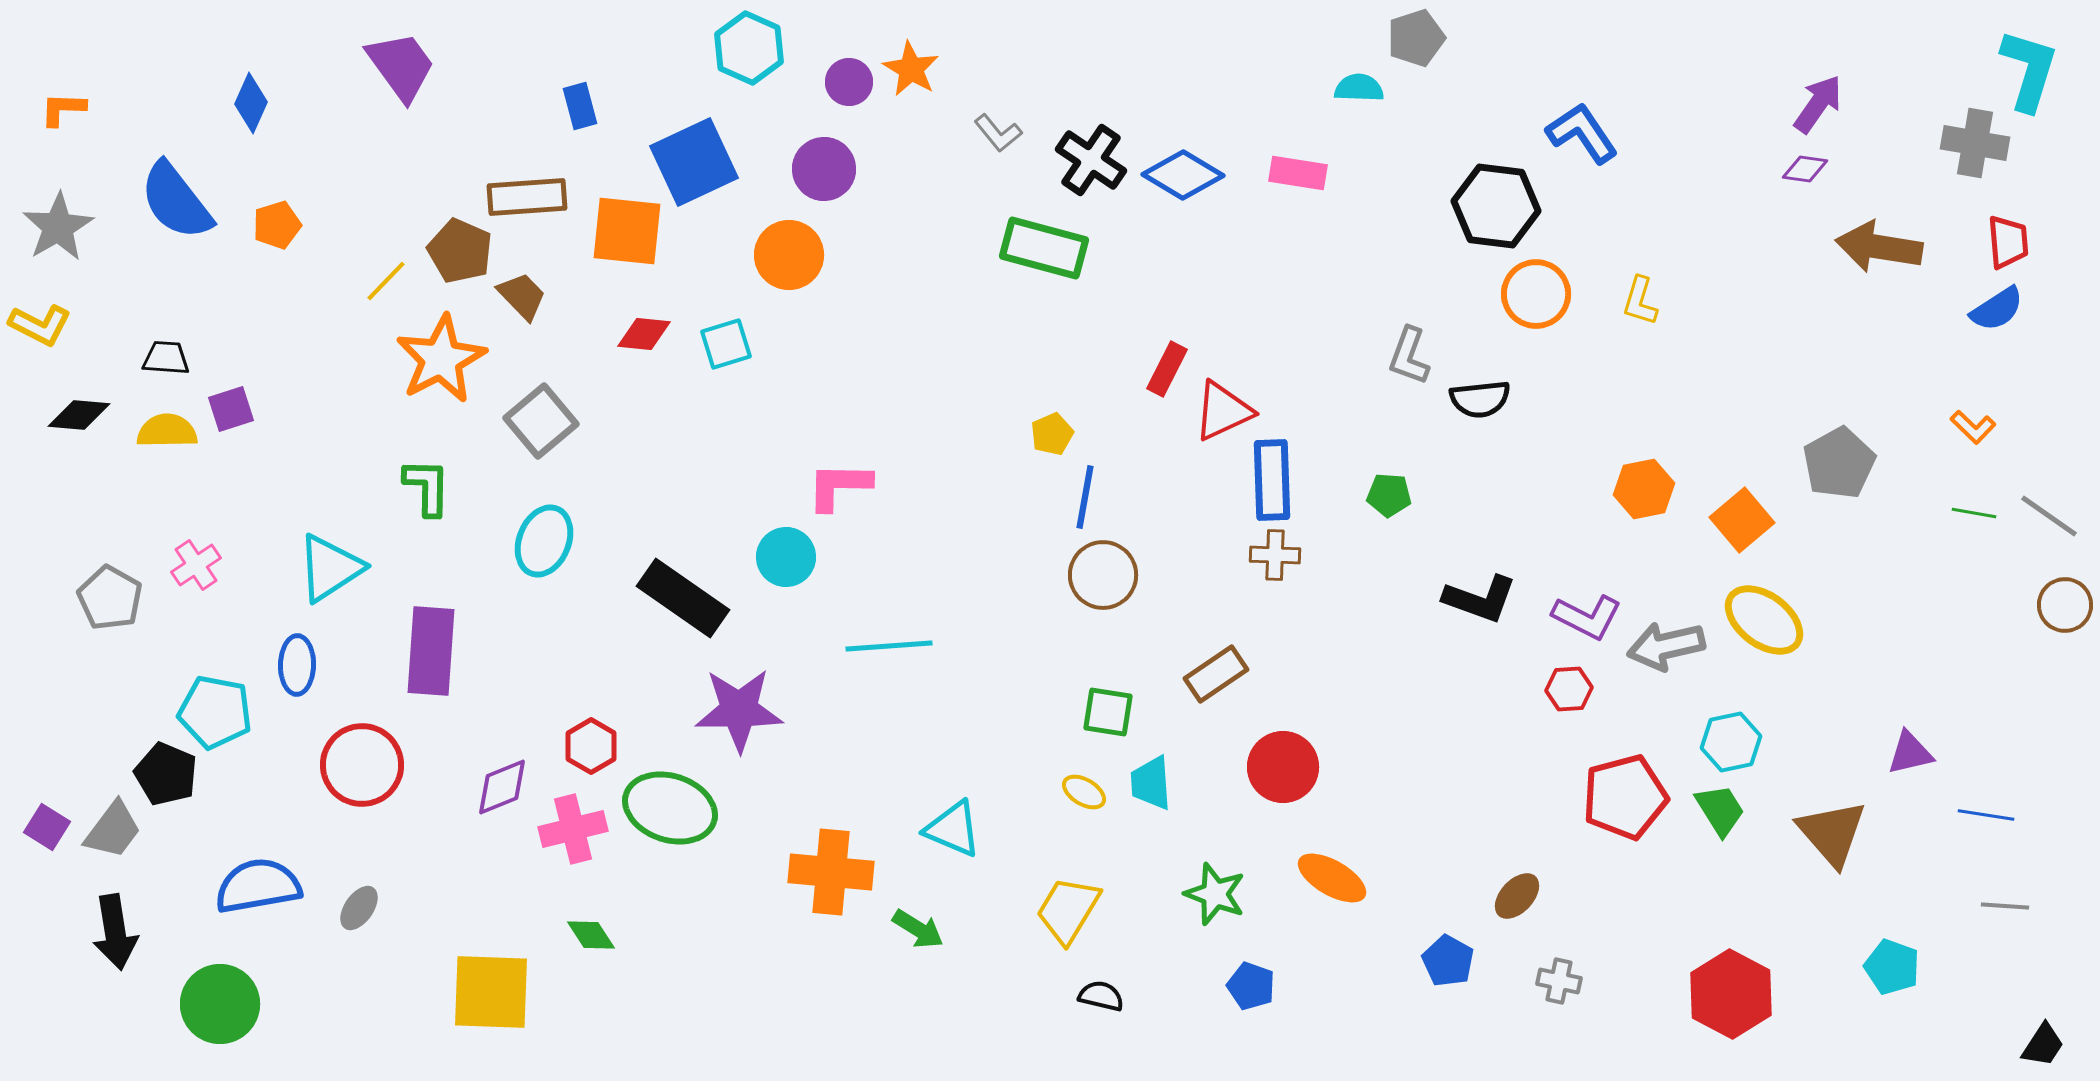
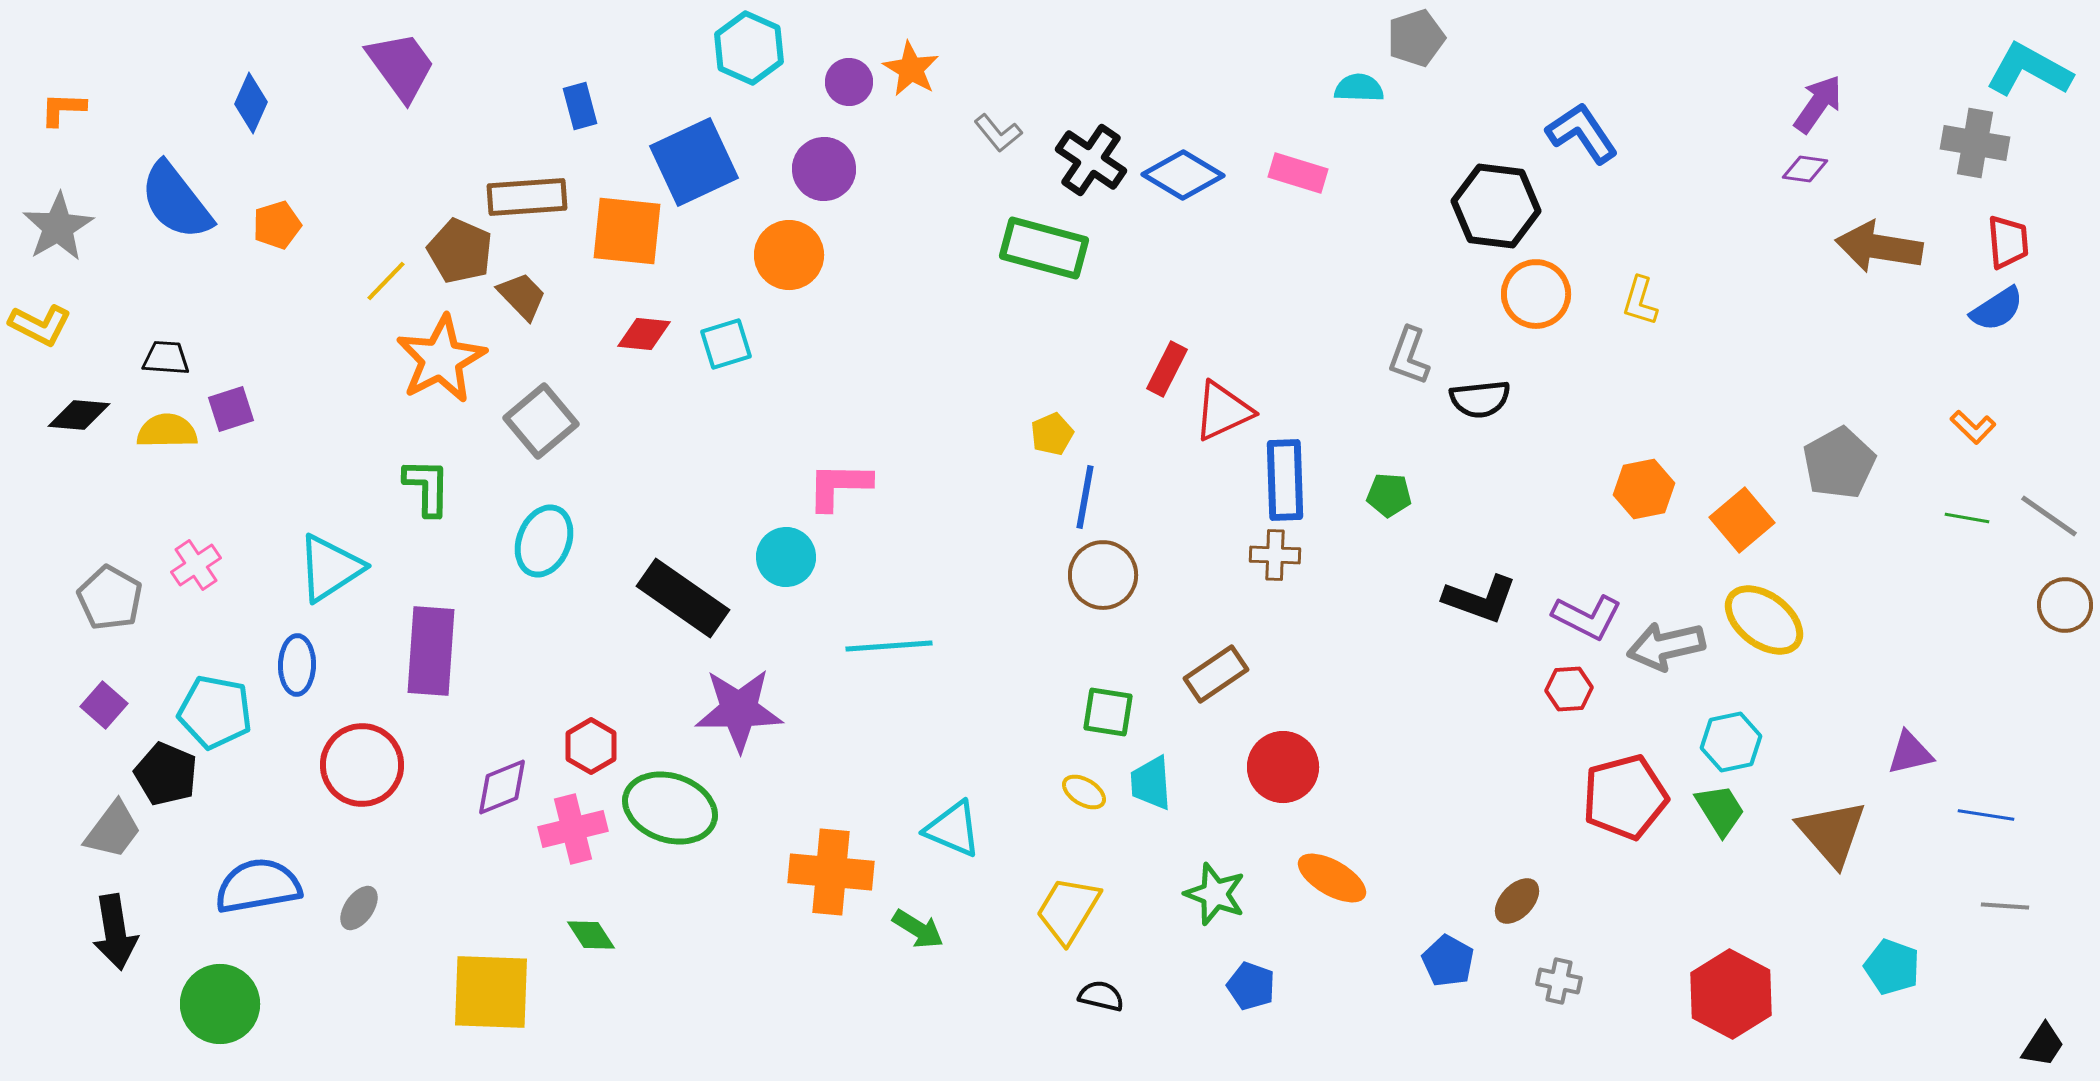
cyan L-shape at (2029, 70): rotated 78 degrees counterclockwise
pink rectangle at (1298, 173): rotated 8 degrees clockwise
blue rectangle at (1272, 480): moved 13 px right
green line at (1974, 513): moved 7 px left, 5 px down
purple square at (47, 827): moved 57 px right, 122 px up; rotated 9 degrees clockwise
brown ellipse at (1517, 896): moved 5 px down
